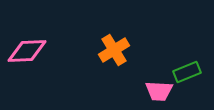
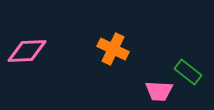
orange cross: moved 1 px left, 1 px up; rotated 32 degrees counterclockwise
green rectangle: moved 1 px right; rotated 60 degrees clockwise
